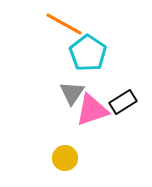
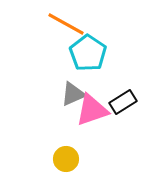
orange line: moved 2 px right
gray triangle: moved 1 px right, 1 px down; rotated 32 degrees clockwise
yellow circle: moved 1 px right, 1 px down
